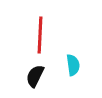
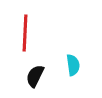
red line: moved 15 px left, 2 px up
